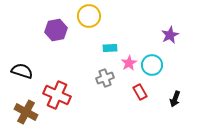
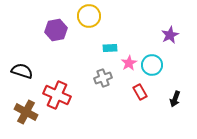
gray cross: moved 2 px left
